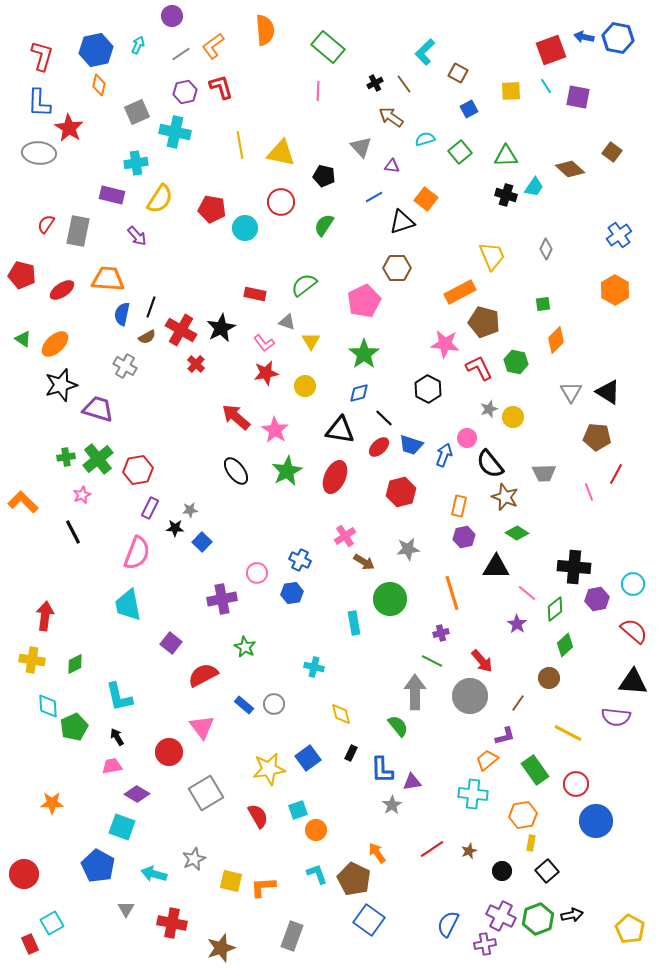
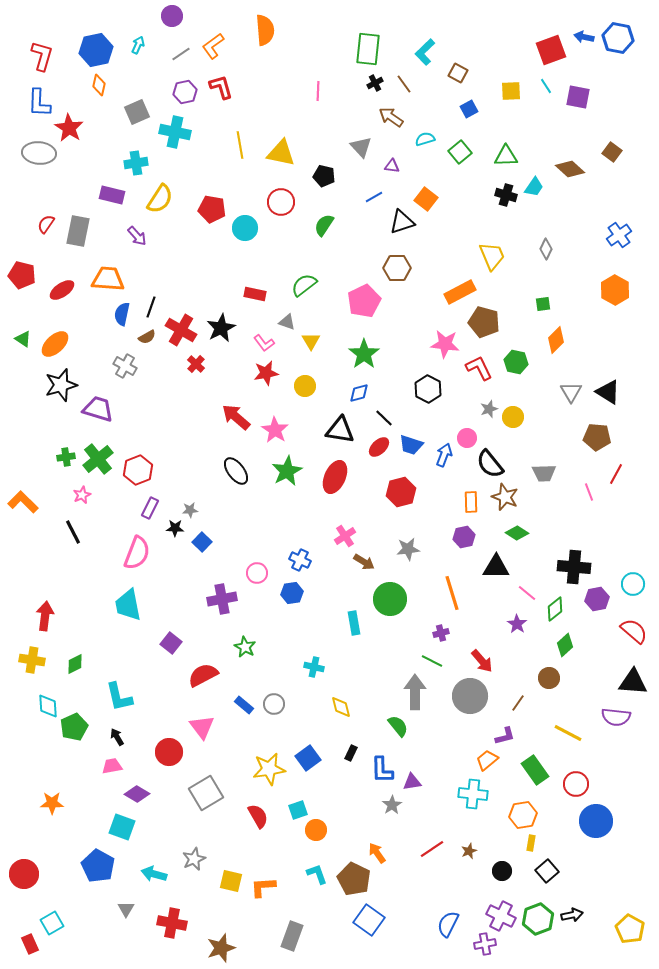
green rectangle at (328, 47): moved 40 px right, 2 px down; rotated 56 degrees clockwise
red hexagon at (138, 470): rotated 12 degrees counterclockwise
orange rectangle at (459, 506): moved 12 px right, 4 px up; rotated 15 degrees counterclockwise
yellow diamond at (341, 714): moved 7 px up
